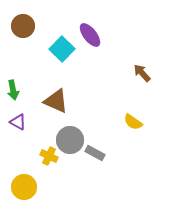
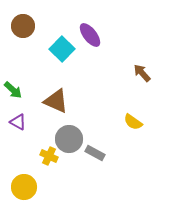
green arrow: rotated 36 degrees counterclockwise
gray circle: moved 1 px left, 1 px up
